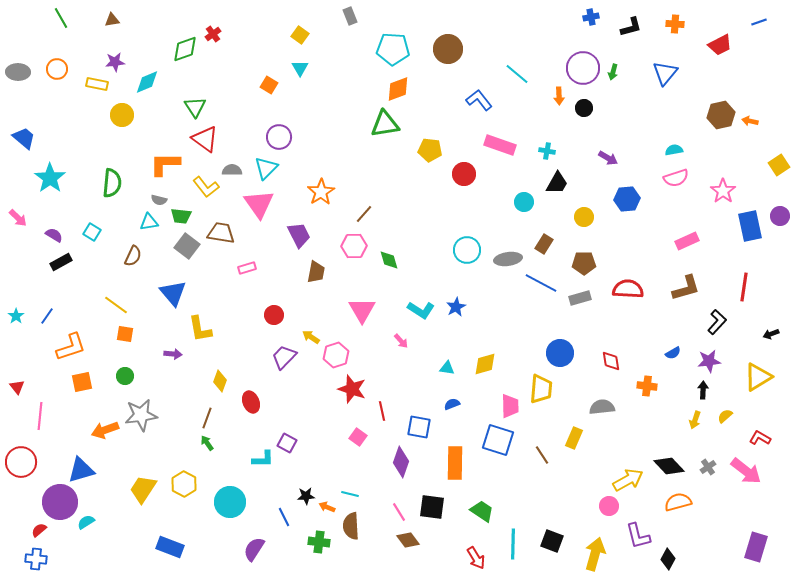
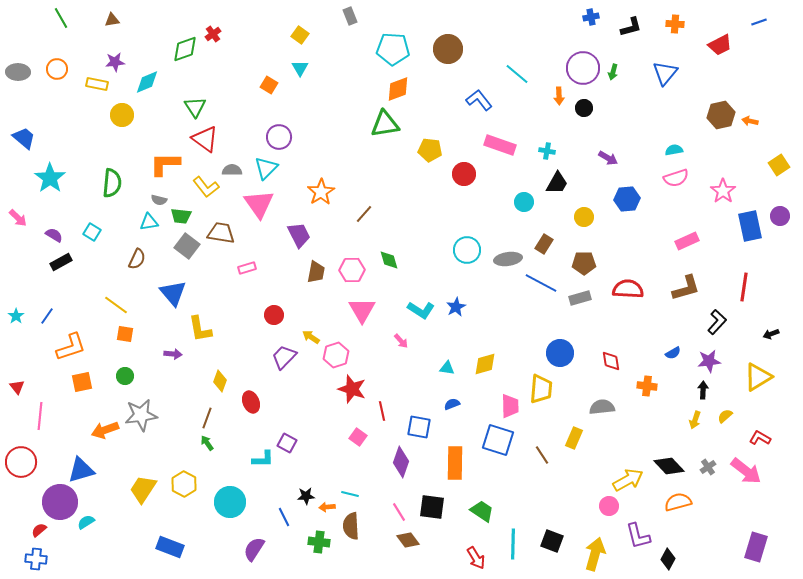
pink hexagon at (354, 246): moved 2 px left, 24 px down
brown semicircle at (133, 256): moved 4 px right, 3 px down
orange arrow at (327, 507): rotated 28 degrees counterclockwise
